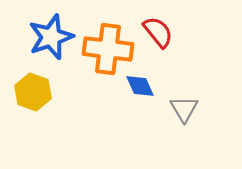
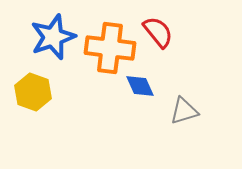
blue star: moved 2 px right
orange cross: moved 2 px right, 1 px up
gray triangle: moved 2 px down; rotated 44 degrees clockwise
